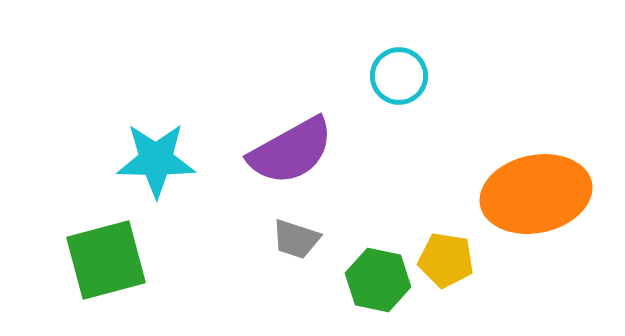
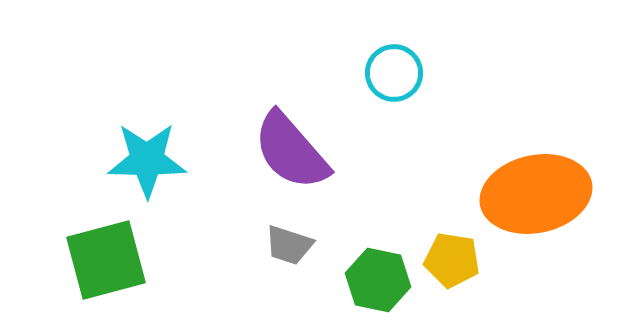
cyan circle: moved 5 px left, 3 px up
purple semicircle: rotated 78 degrees clockwise
cyan star: moved 9 px left
gray trapezoid: moved 7 px left, 6 px down
yellow pentagon: moved 6 px right
